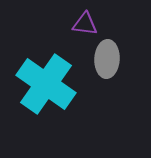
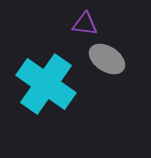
gray ellipse: rotated 60 degrees counterclockwise
